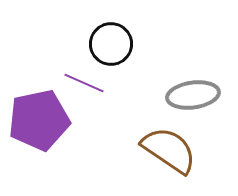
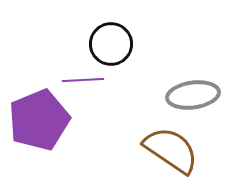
purple line: moved 1 px left, 3 px up; rotated 27 degrees counterclockwise
purple pentagon: rotated 10 degrees counterclockwise
brown semicircle: moved 2 px right
